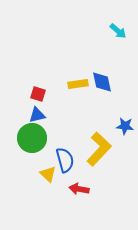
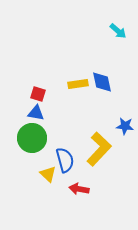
blue triangle: moved 1 px left, 2 px up; rotated 24 degrees clockwise
